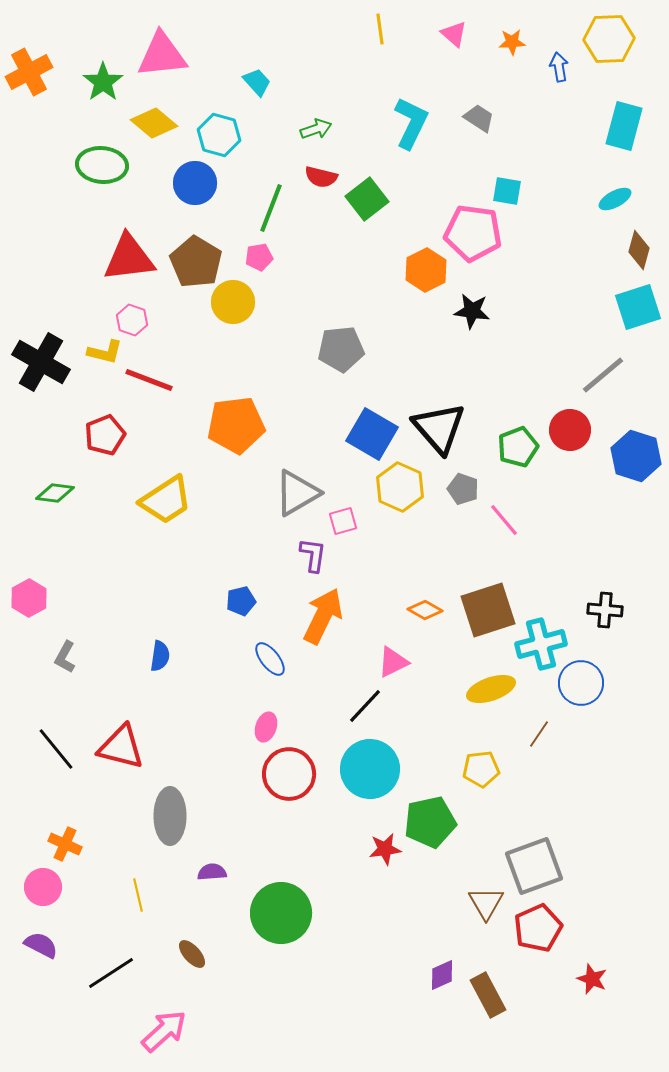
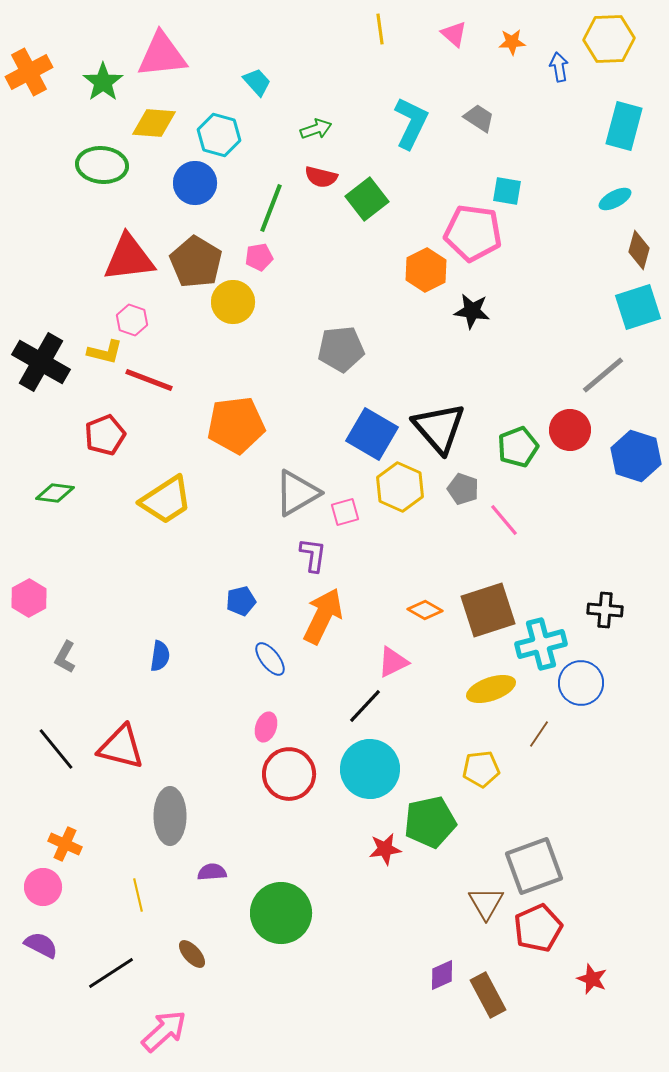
yellow diamond at (154, 123): rotated 36 degrees counterclockwise
pink square at (343, 521): moved 2 px right, 9 px up
